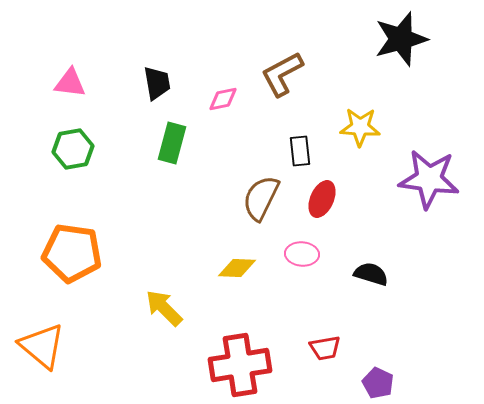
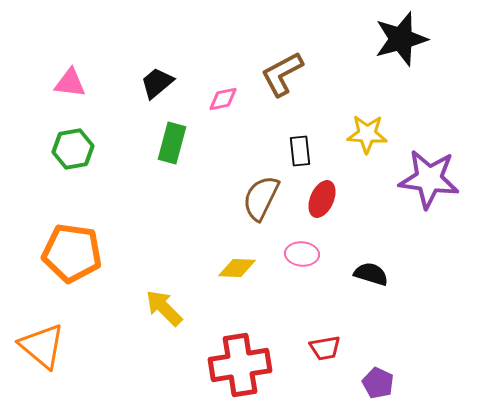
black trapezoid: rotated 120 degrees counterclockwise
yellow star: moved 7 px right, 7 px down
